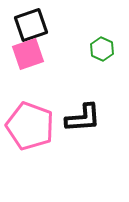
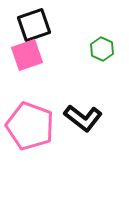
black square: moved 3 px right
pink square: moved 1 px left, 1 px down
black L-shape: rotated 42 degrees clockwise
